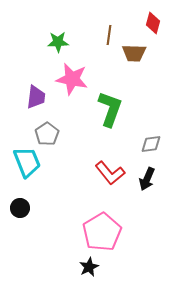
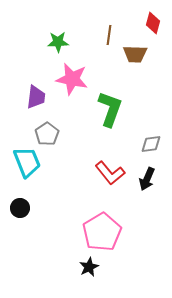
brown trapezoid: moved 1 px right, 1 px down
